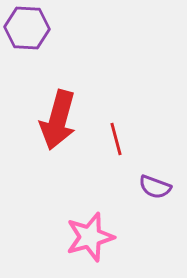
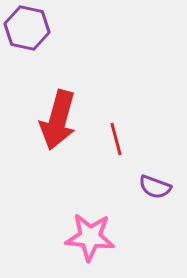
purple hexagon: rotated 9 degrees clockwise
pink star: rotated 21 degrees clockwise
